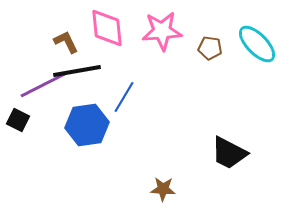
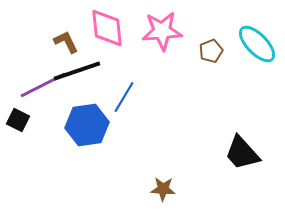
brown pentagon: moved 1 px right, 3 px down; rotated 30 degrees counterclockwise
black line: rotated 9 degrees counterclockwise
black trapezoid: moved 13 px right; rotated 21 degrees clockwise
